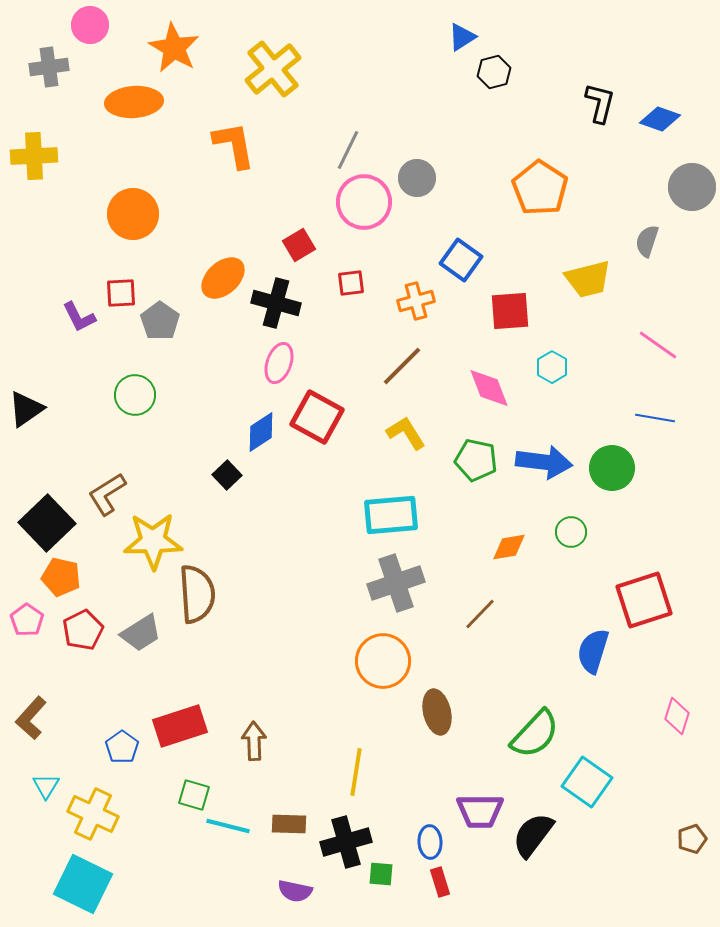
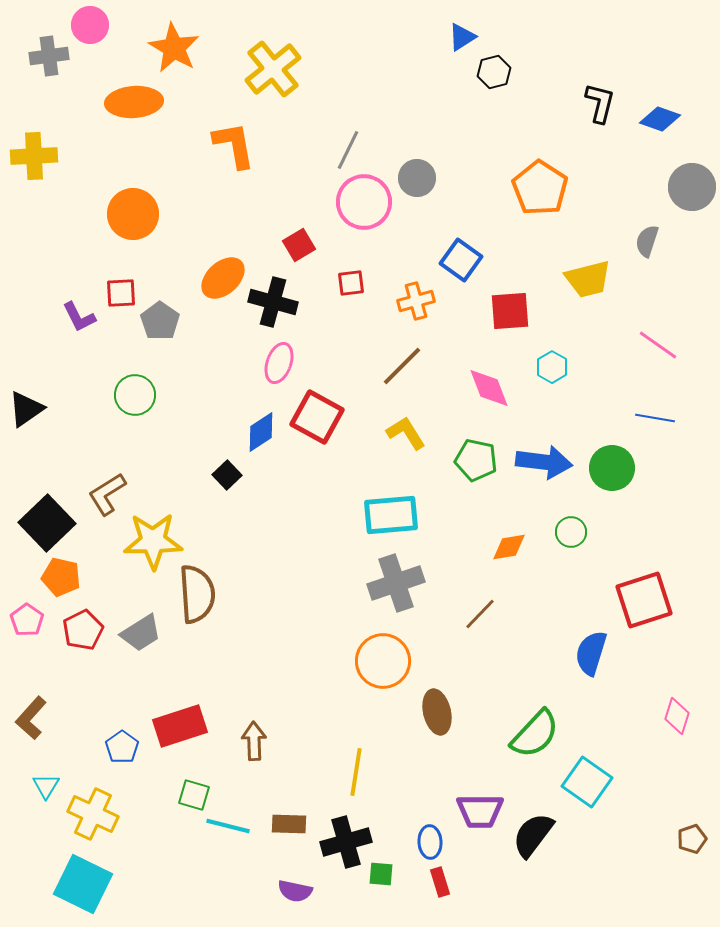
gray cross at (49, 67): moved 11 px up
black cross at (276, 303): moved 3 px left, 1 px up
blue semicircle at (593, 651): moved 2 px left, 2 px down
